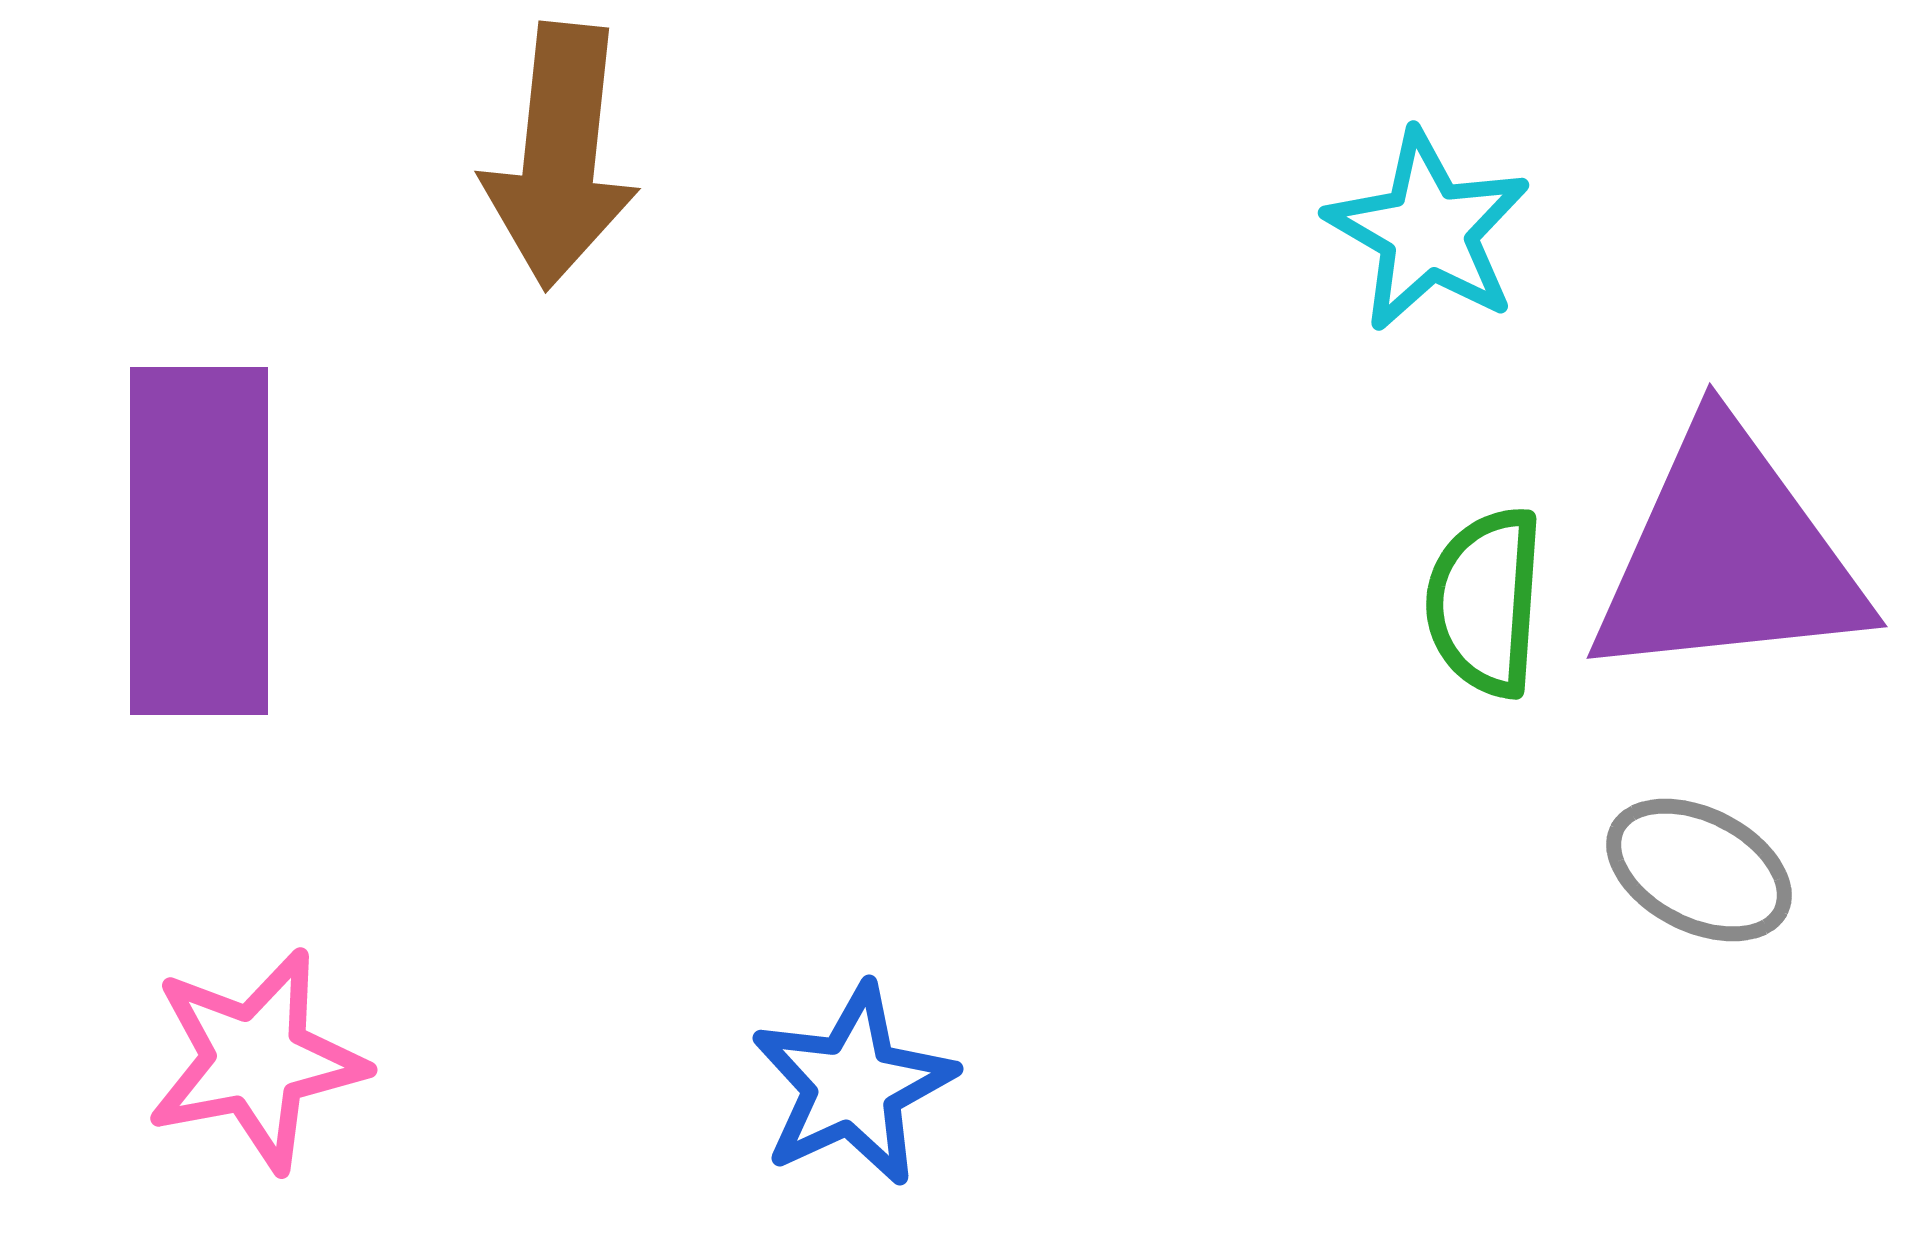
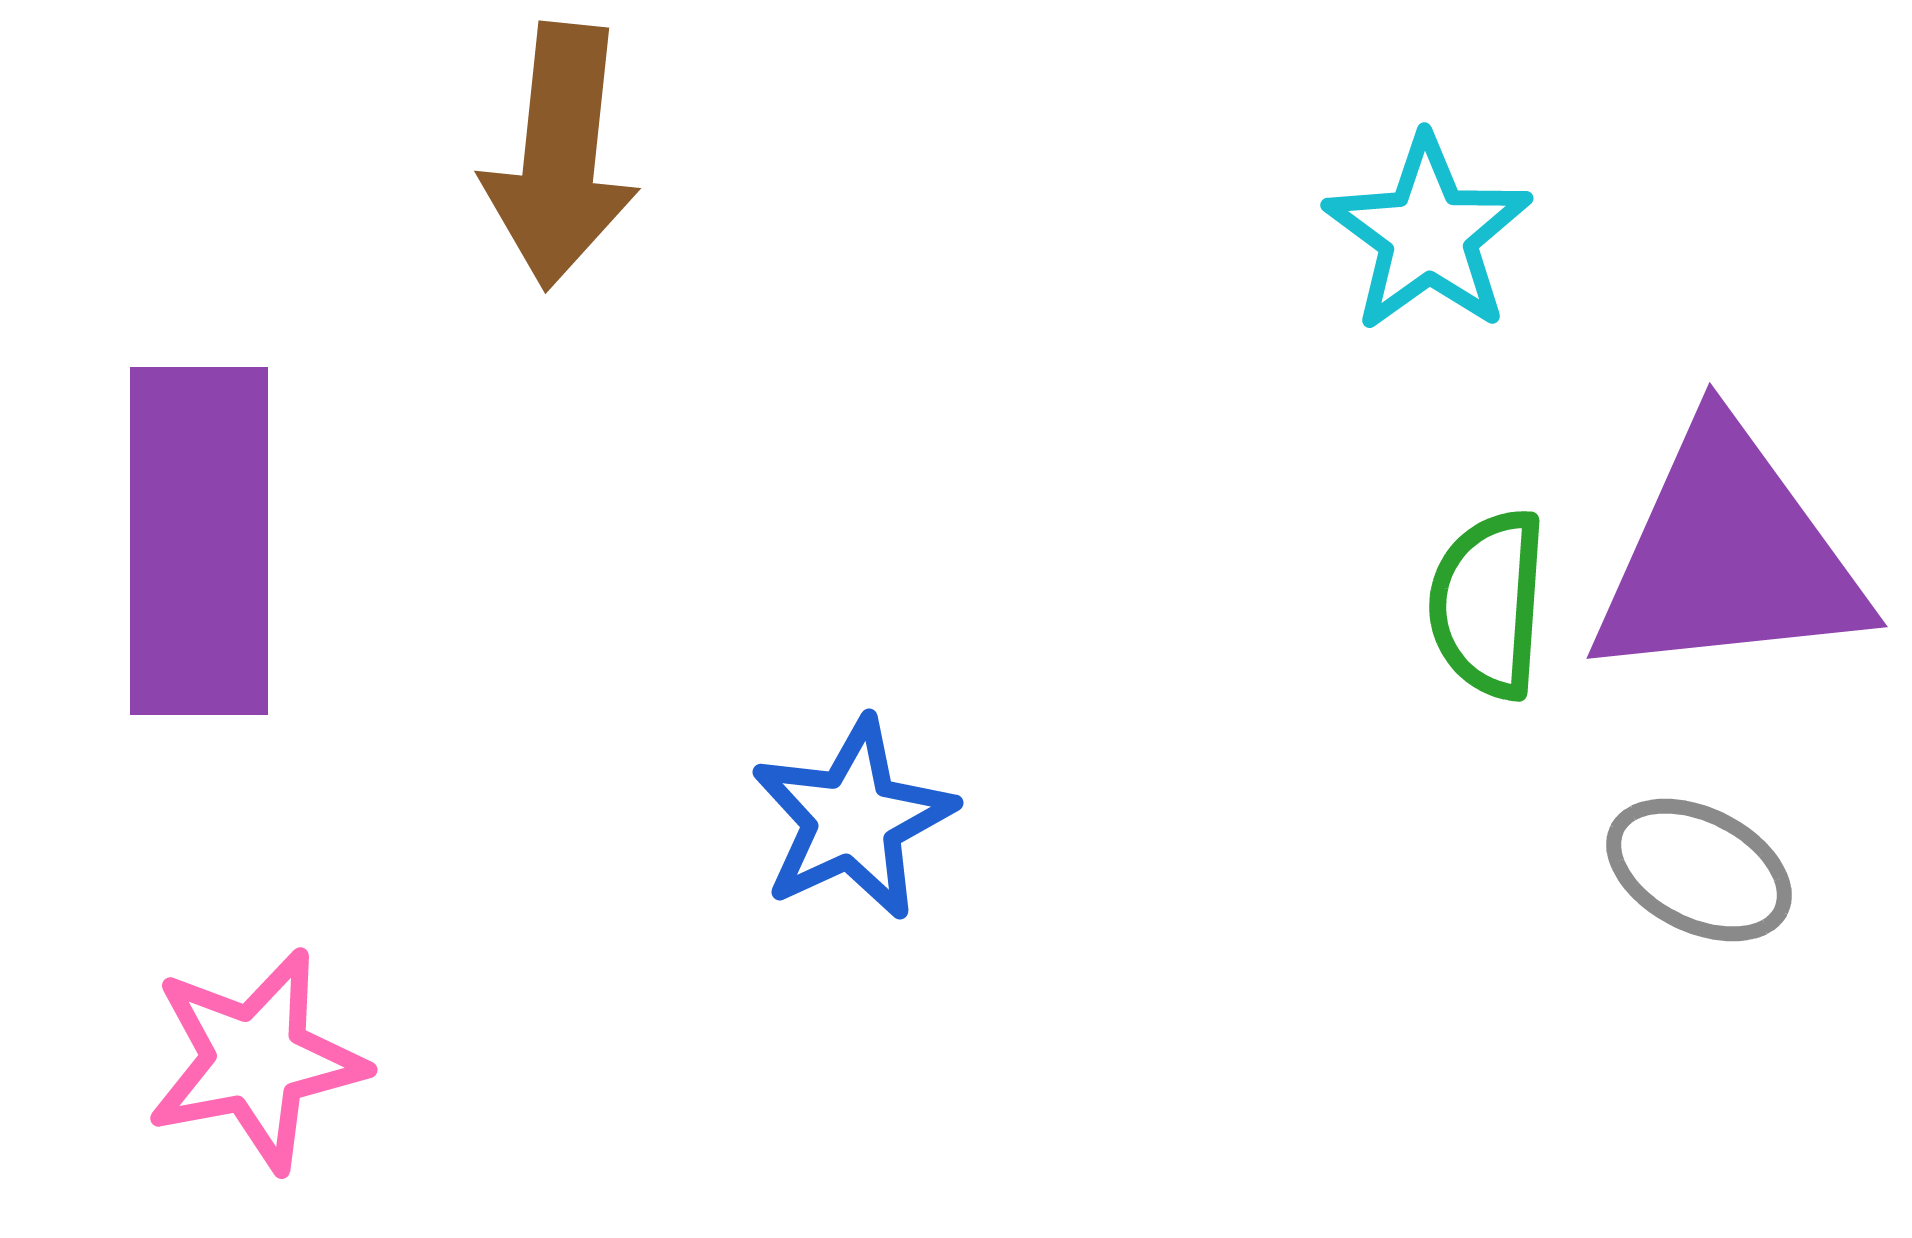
cyan star: moved 3 px down; rotated 6 degrees clockwise
green semicircle: moved 3 px right, 2 px down
blue star: moved 266 px up
